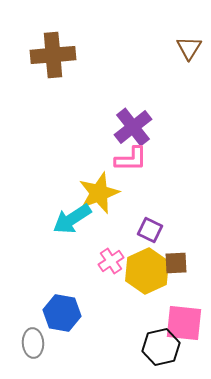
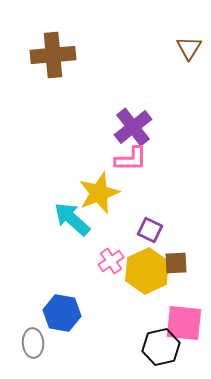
cyan arrow: rotated 75 degrees clockwise
